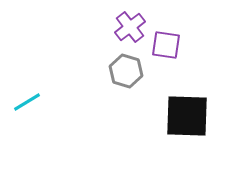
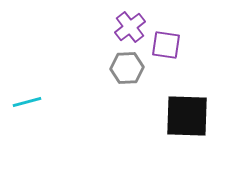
gray hexagon: moved 1 px right, 3 px up; rotated 20 degrees counterclockwise
cyan line: rotated 16 degrees clockwise
